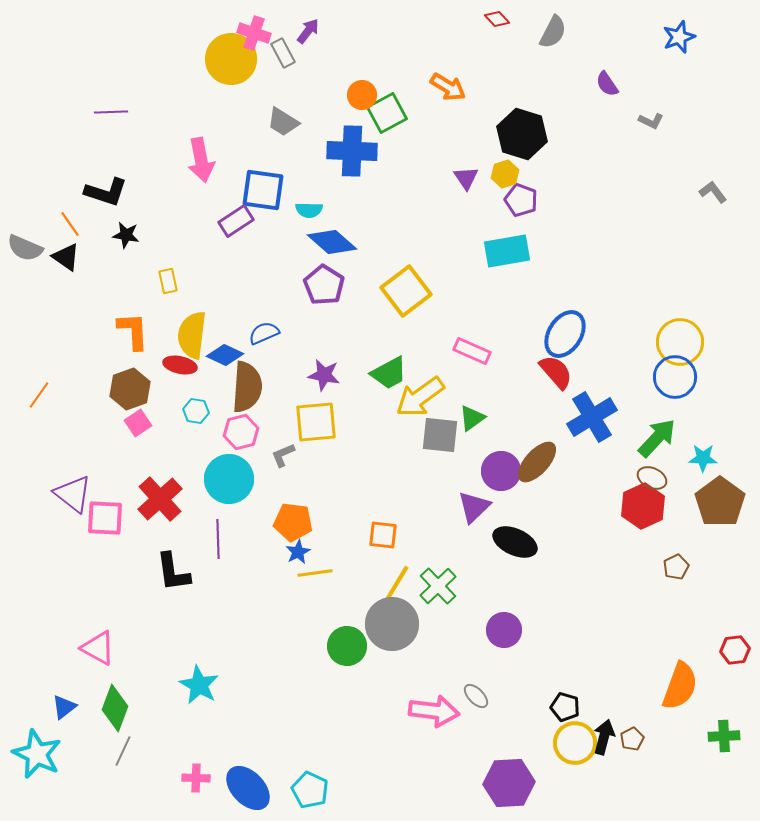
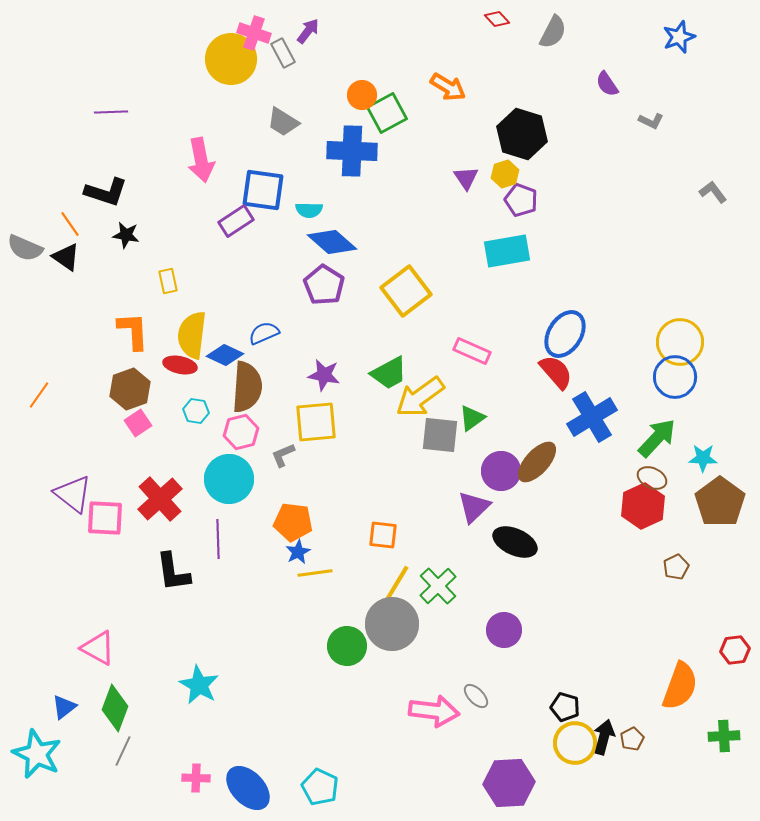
cyan pentagon at (310, 790): moved 10 px right, 3 px up
